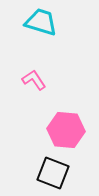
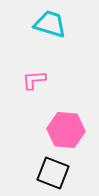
cyan trapezoid: moved 9 px right, 2 px down
pink L-shape: rotated 60 degrees counterclockwise
